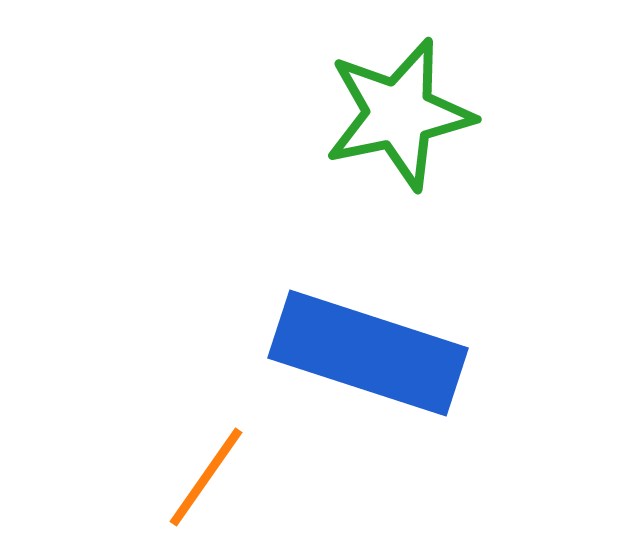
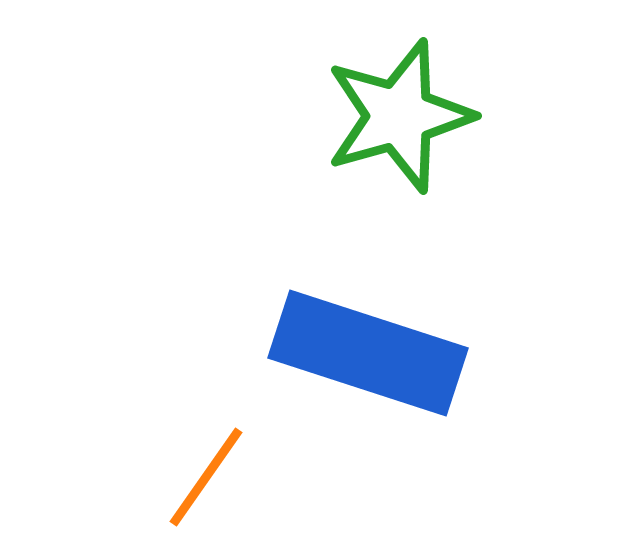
green star: moved 2 px down; rotated 4 degrees counterclockwise
